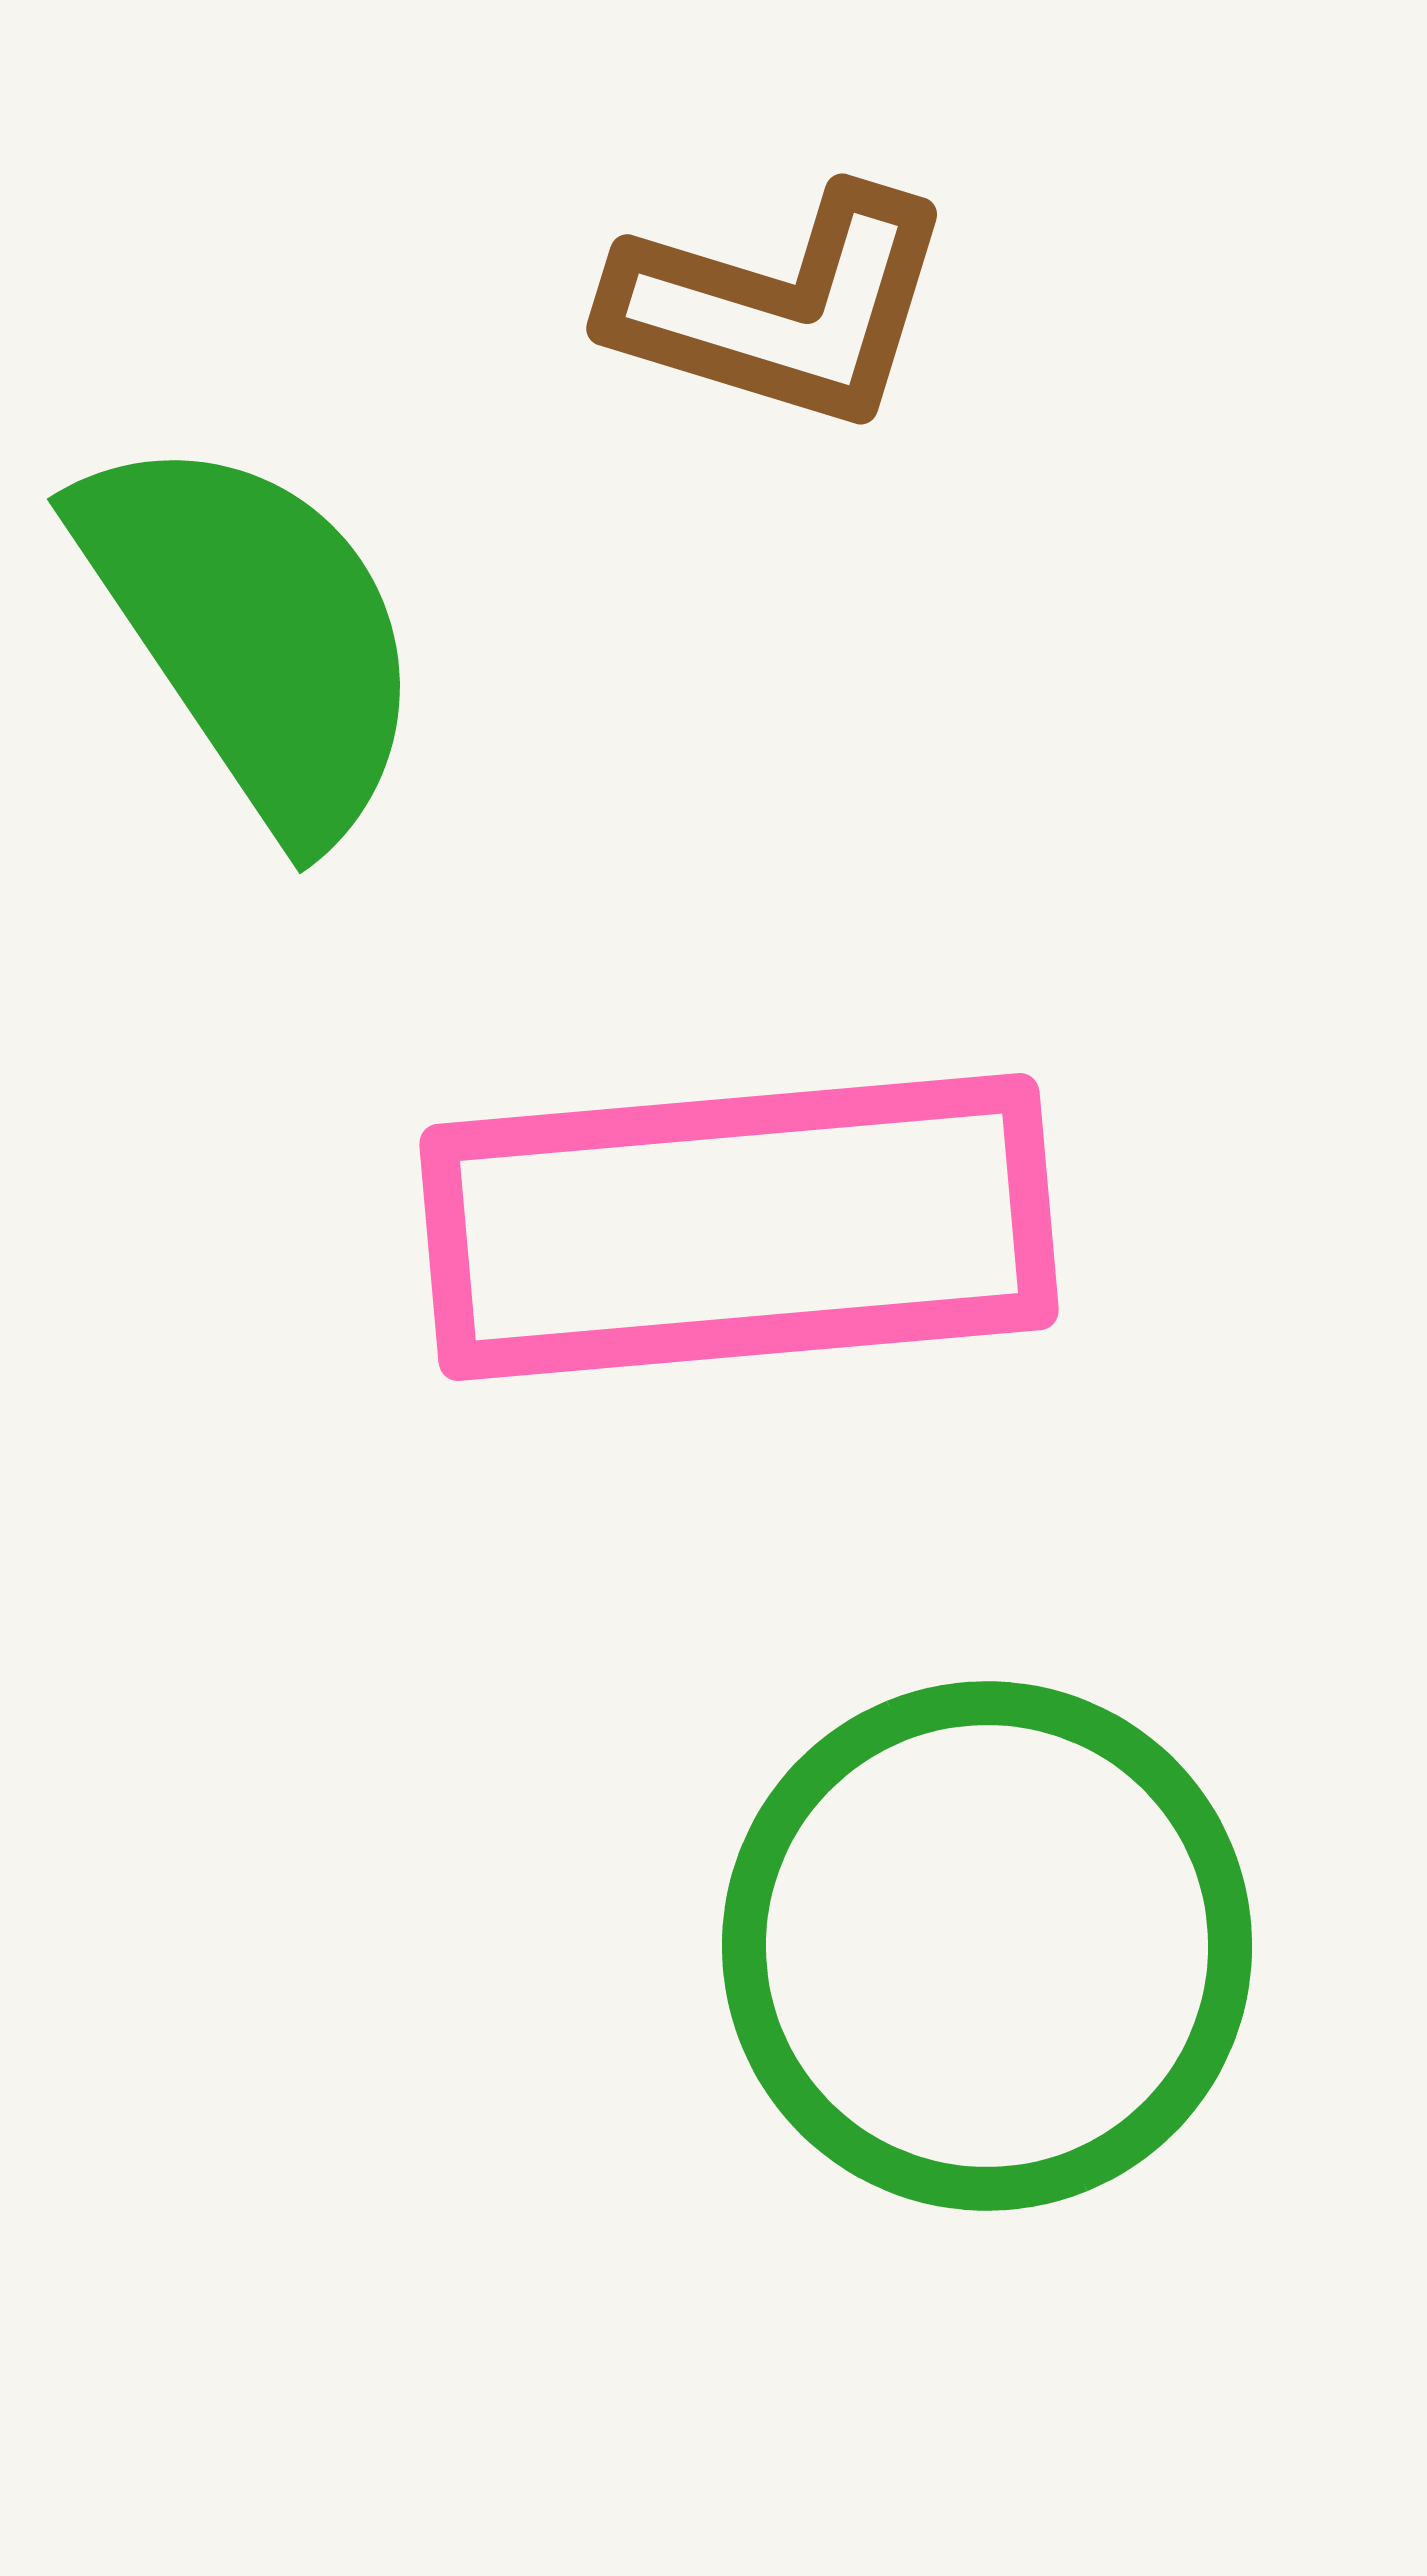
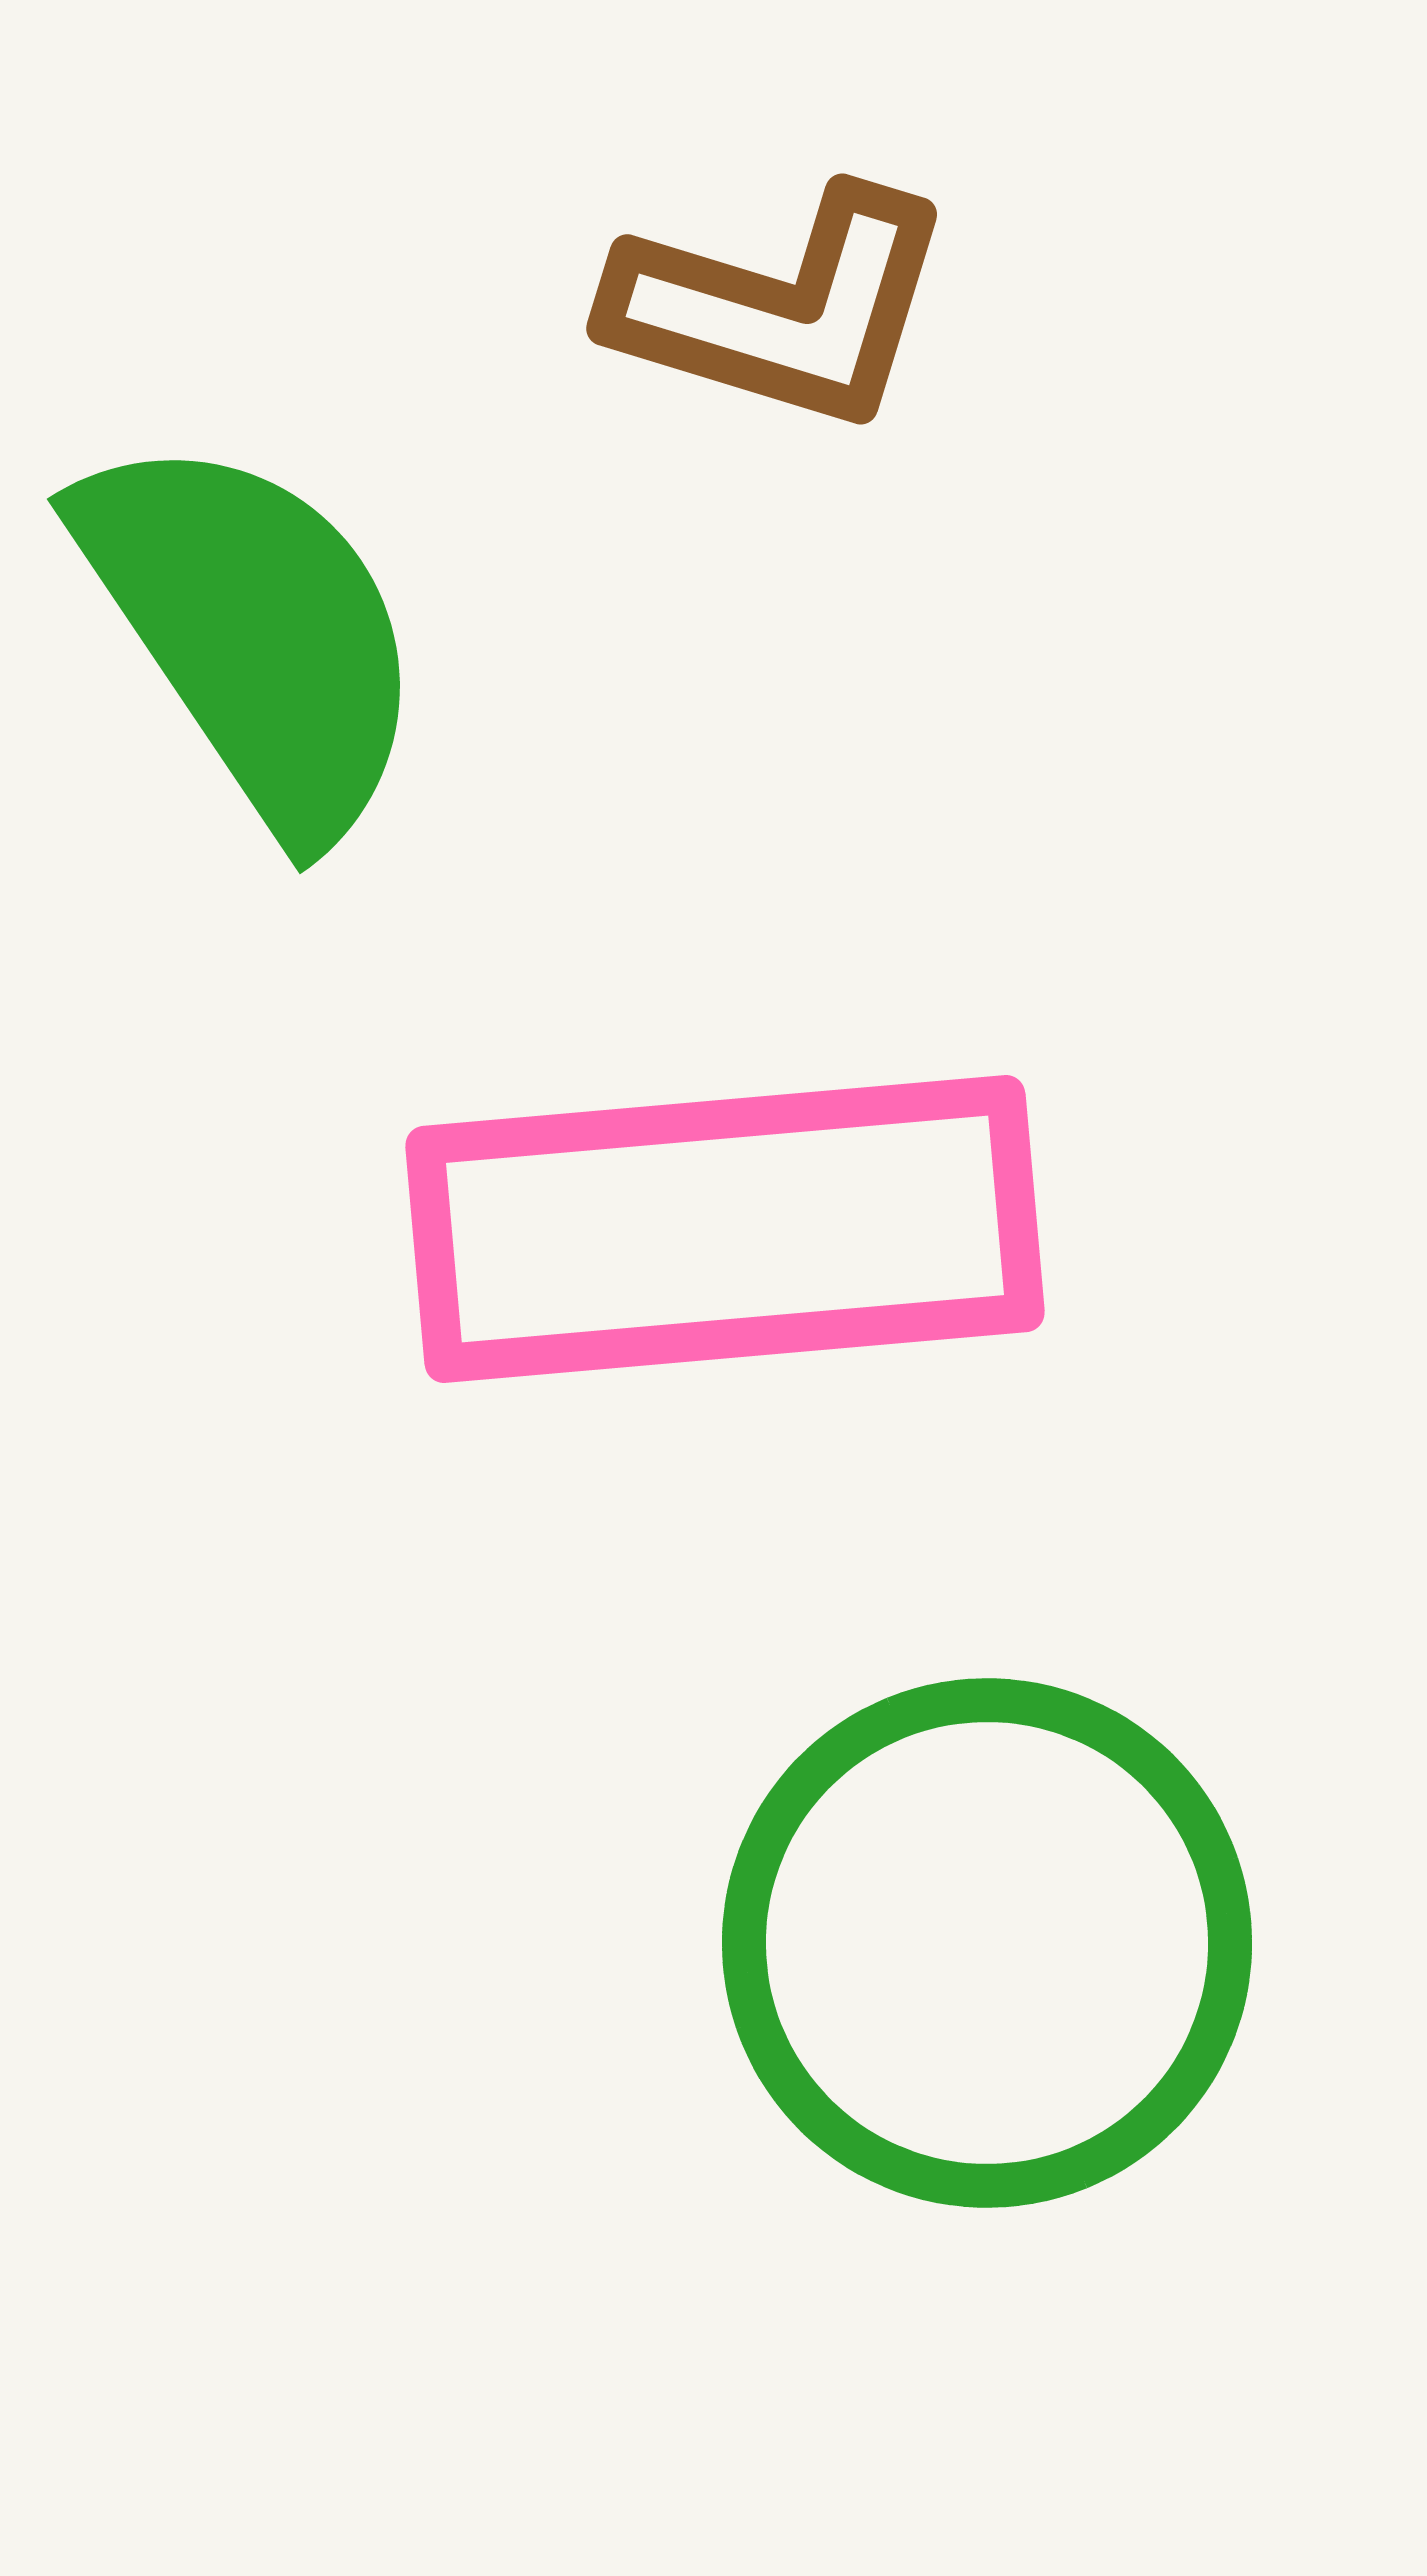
pink rectangle: moved 14 px left, 2 px down
green circle: moved 3 px up
